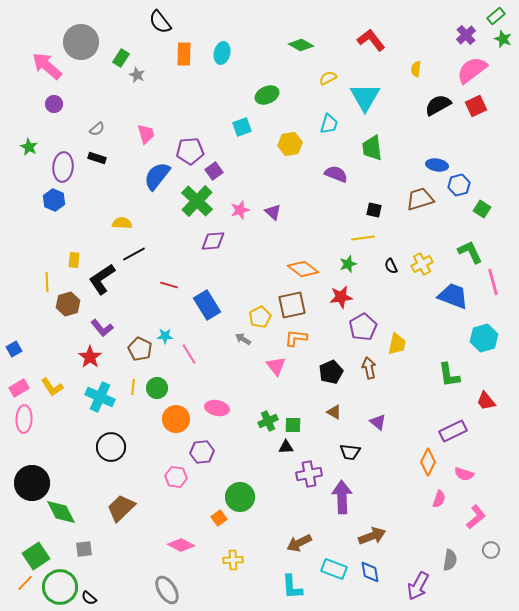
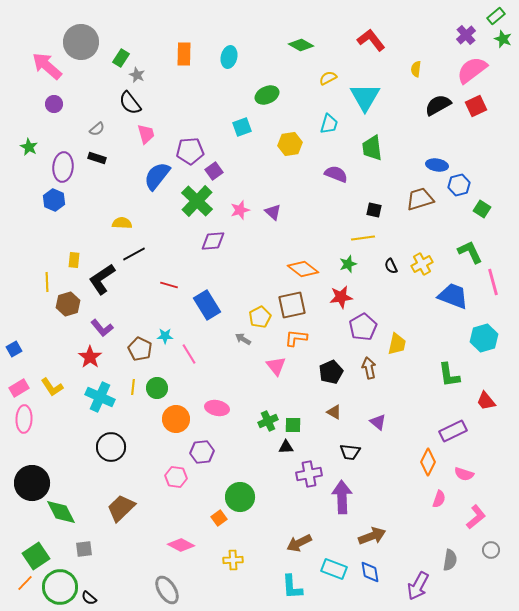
black semicircle at (160, 22): moved 30 px left, 81 px down
cyan ellipse at (222, 53): moved 7 px right, 4 px down
